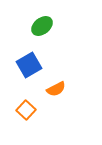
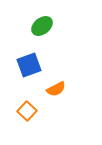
blue square: rotated 10 degrees clockwise
orange square: moved 1 px right, 1 px down
